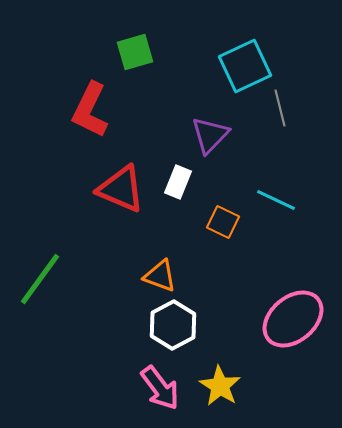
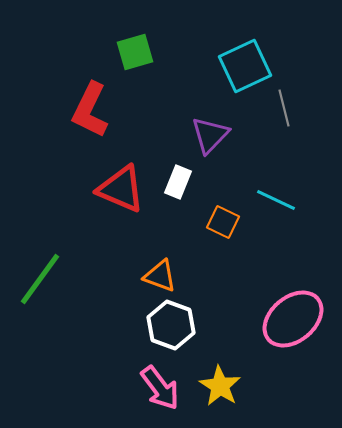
gray line: moved 4 px right
white hexagon: moved 2 px left; rotated 12 degrees counterclockwise
